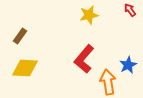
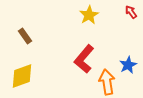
red arrow: moved 1 px right, 2 px down
yellow star: rotated 18 degrees counterclockwise
brown rectangle: moved 5 px right; rotated 70 degrees counterclockwise
yellow diamond: moved 3 px left, 8 px down; rotated 24 degrees counterclockwise
orange arrow: moved 1 px left
